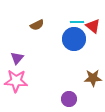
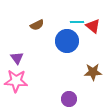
blue circle: moved 7 px left, 2 px down
purple triangle: rotated 16 degrees counterclockwise
brown star: moved 6 px up
